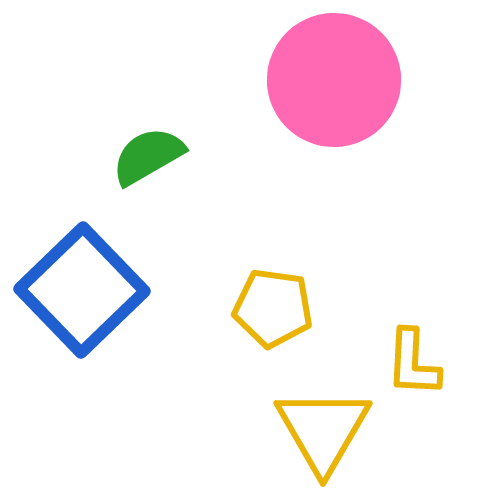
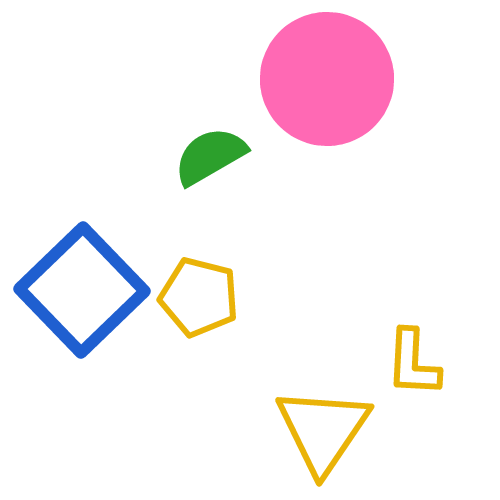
pink circle: moved 7 px left, 1 px up
green semicircle: moved 62 px right
yellow pentagon: moved 74 px left, 11 px up; rotated 6 degrees clockwise
yellow triangle: rotated 4 degrees clockwise
